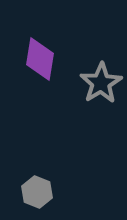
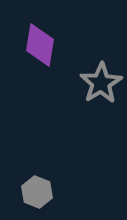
purple diamond: moved 14 px up
